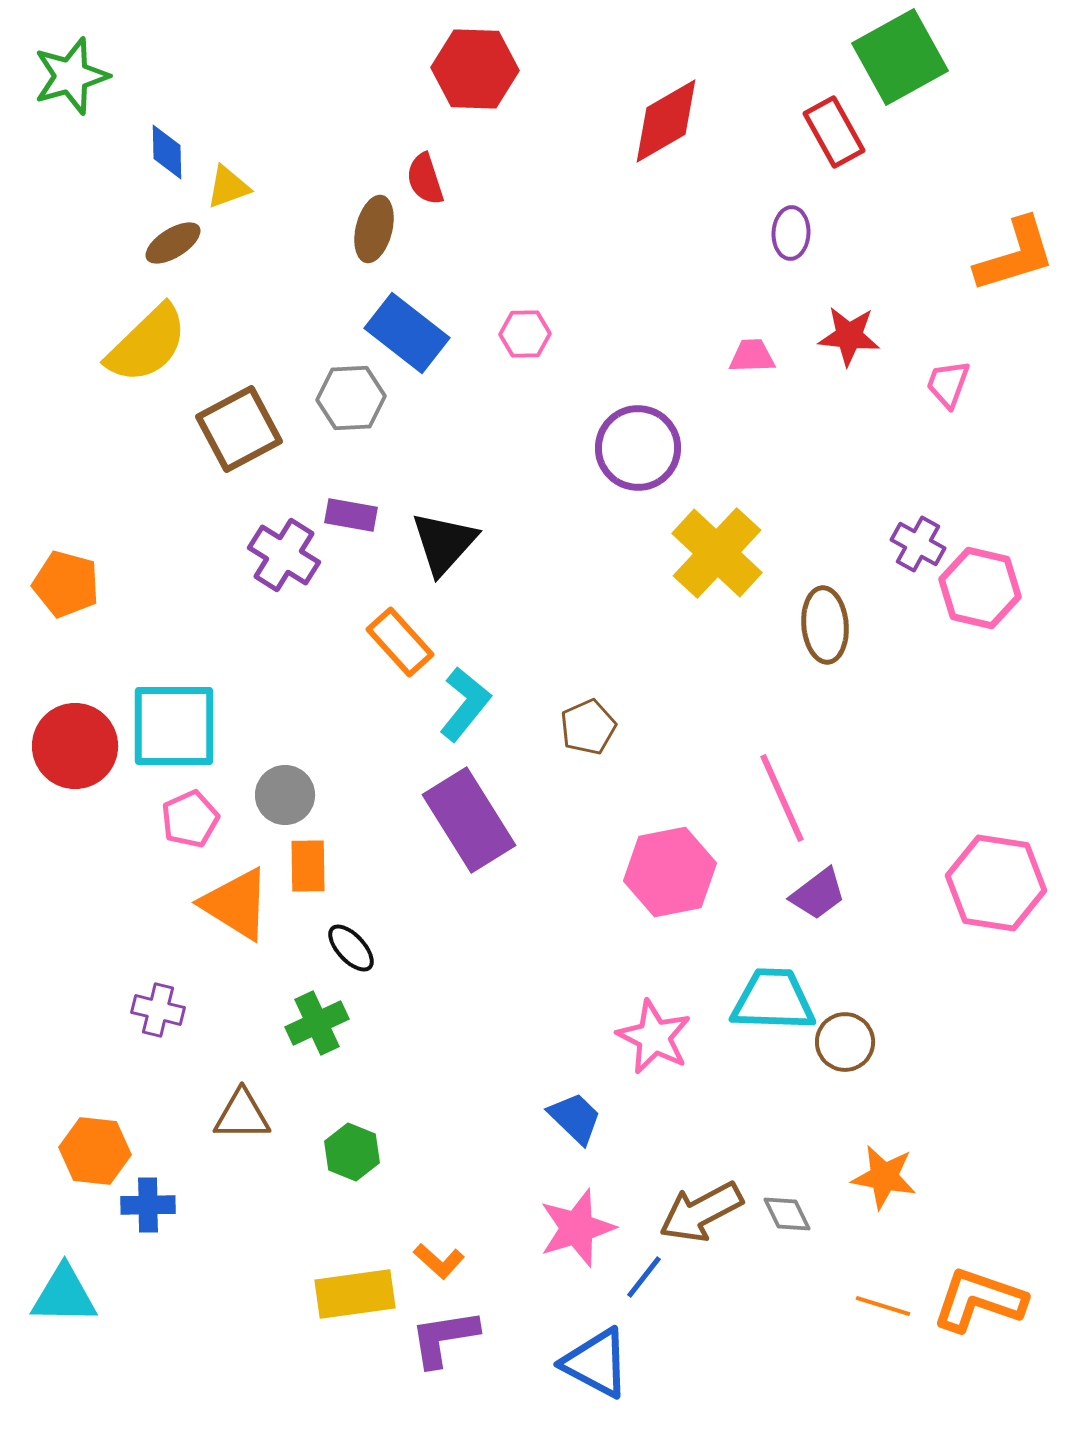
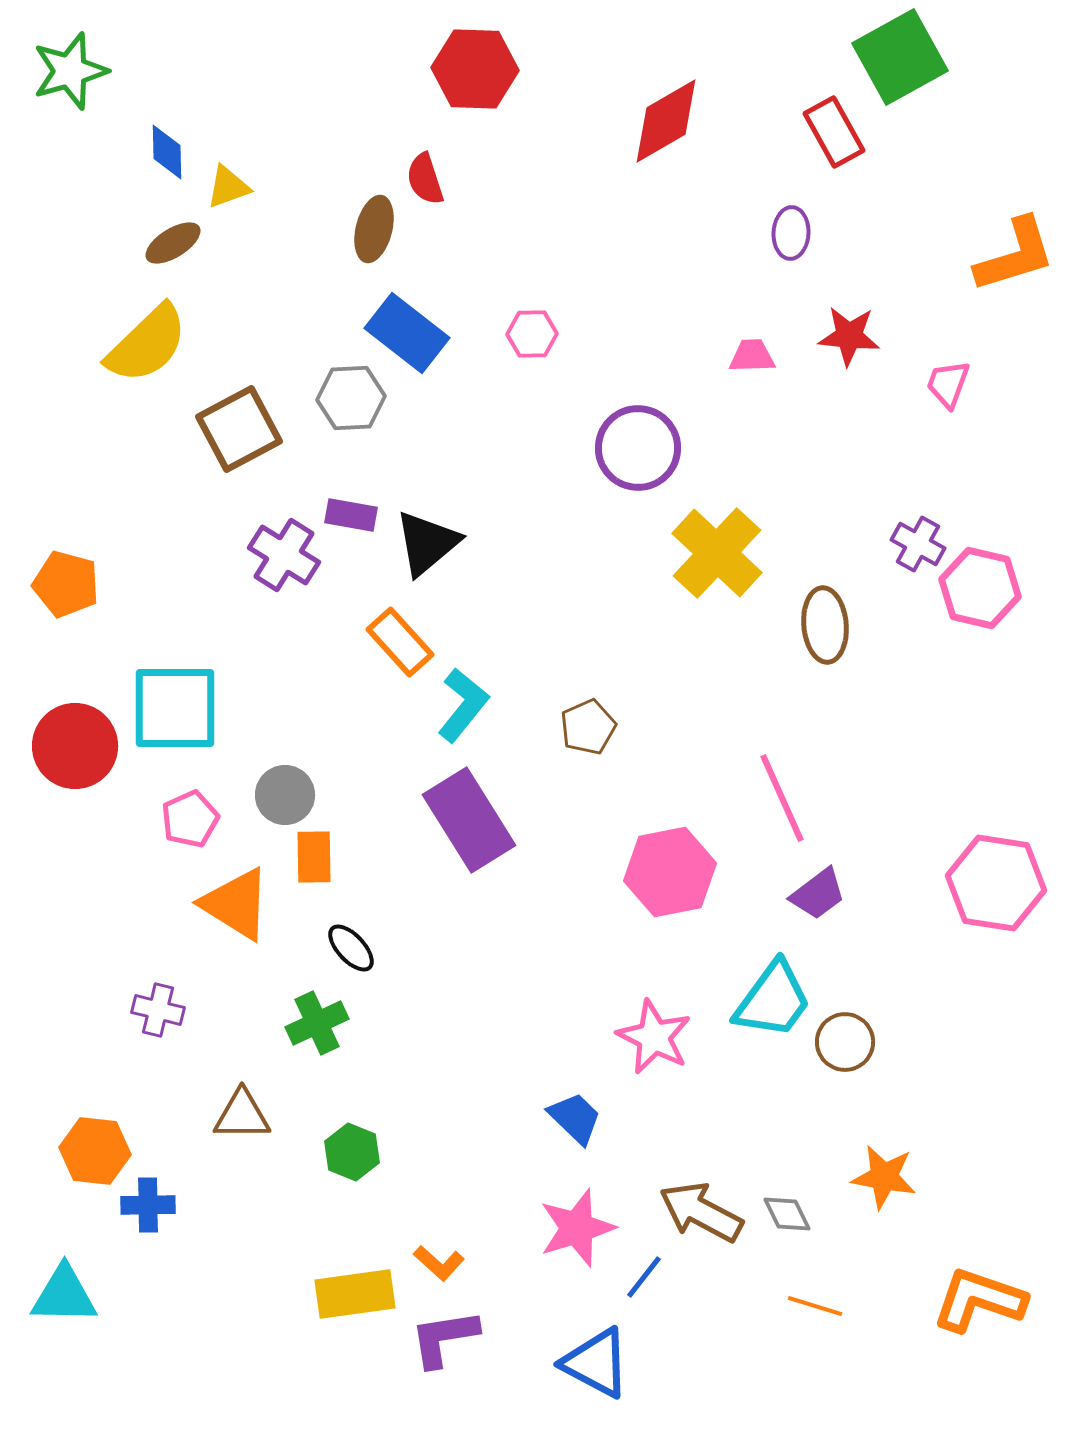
green star at (71, 76): moved 1 px left, 5 px up
pink hexagon at (525, 334): moved 7 px right
black triangle at (444, 543): moved 17 px left; rotated 8 degrees clockwise
cyan L-shape at (465, 704): moved 2 px left, 1 px down
cyan square at (174, 726): moved 1 px right, 18 px up
orange rectangle at (308, 866): moved 6 px right, 9 px up
cyan trapezoid at (773, 1000): rotated 124 degrees clockwise
brown arrow at (701, 1212): rotated 56 degrees clockwise
orange L-shape at (439, 1261): moved 2 px down
orange line at (883, 1306): moved 68 px left
